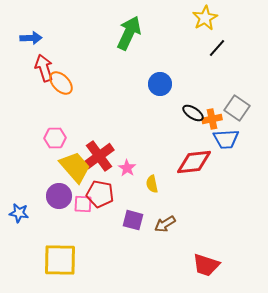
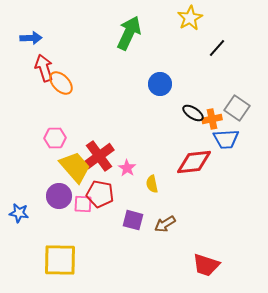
yellow star: moved 15 px left
